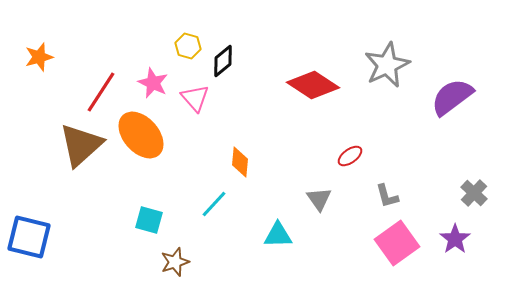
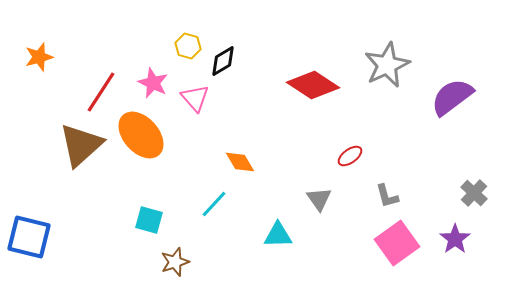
black diamond: rotated 8 degrees clockwise
orange diamond: rotated 36 degrees counterclockwise
